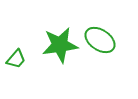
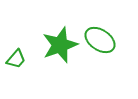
green star: rotated 12 degrees counterclockwise
